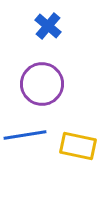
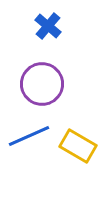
blue line: moved 4 px right, 1 px down; rotated 15 degrees counterclockwise
yellow rectangle: rotated 18 degrees clockwise
